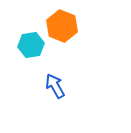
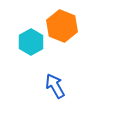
cyan hexagon: moved 3 px up; rotated 20 degrees counterclockwise
